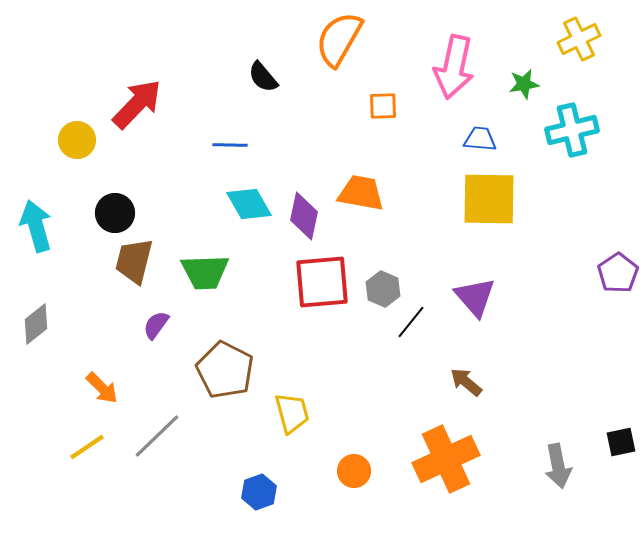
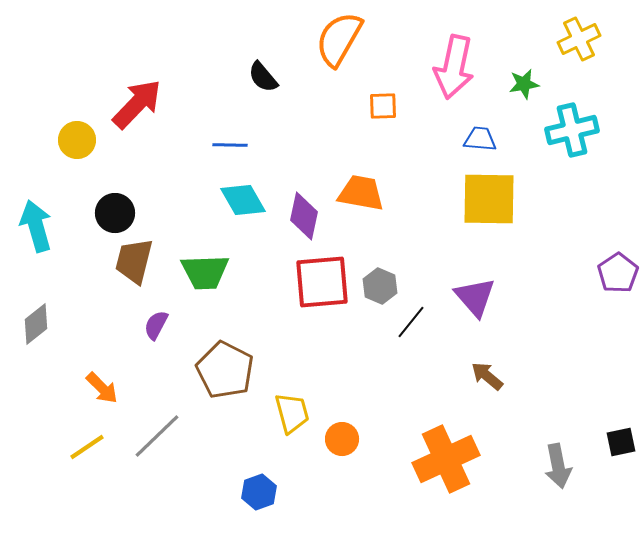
cyan diamond: moved 6 px left, 4 px up
gray hexagon: moved 3 px left, 3 px up
purple semicircle: rotated 8 degrees counterclockwise
brown arrow: moved 21 px right, 6 px up
orange circle: moved 12 px left, 32 px up
